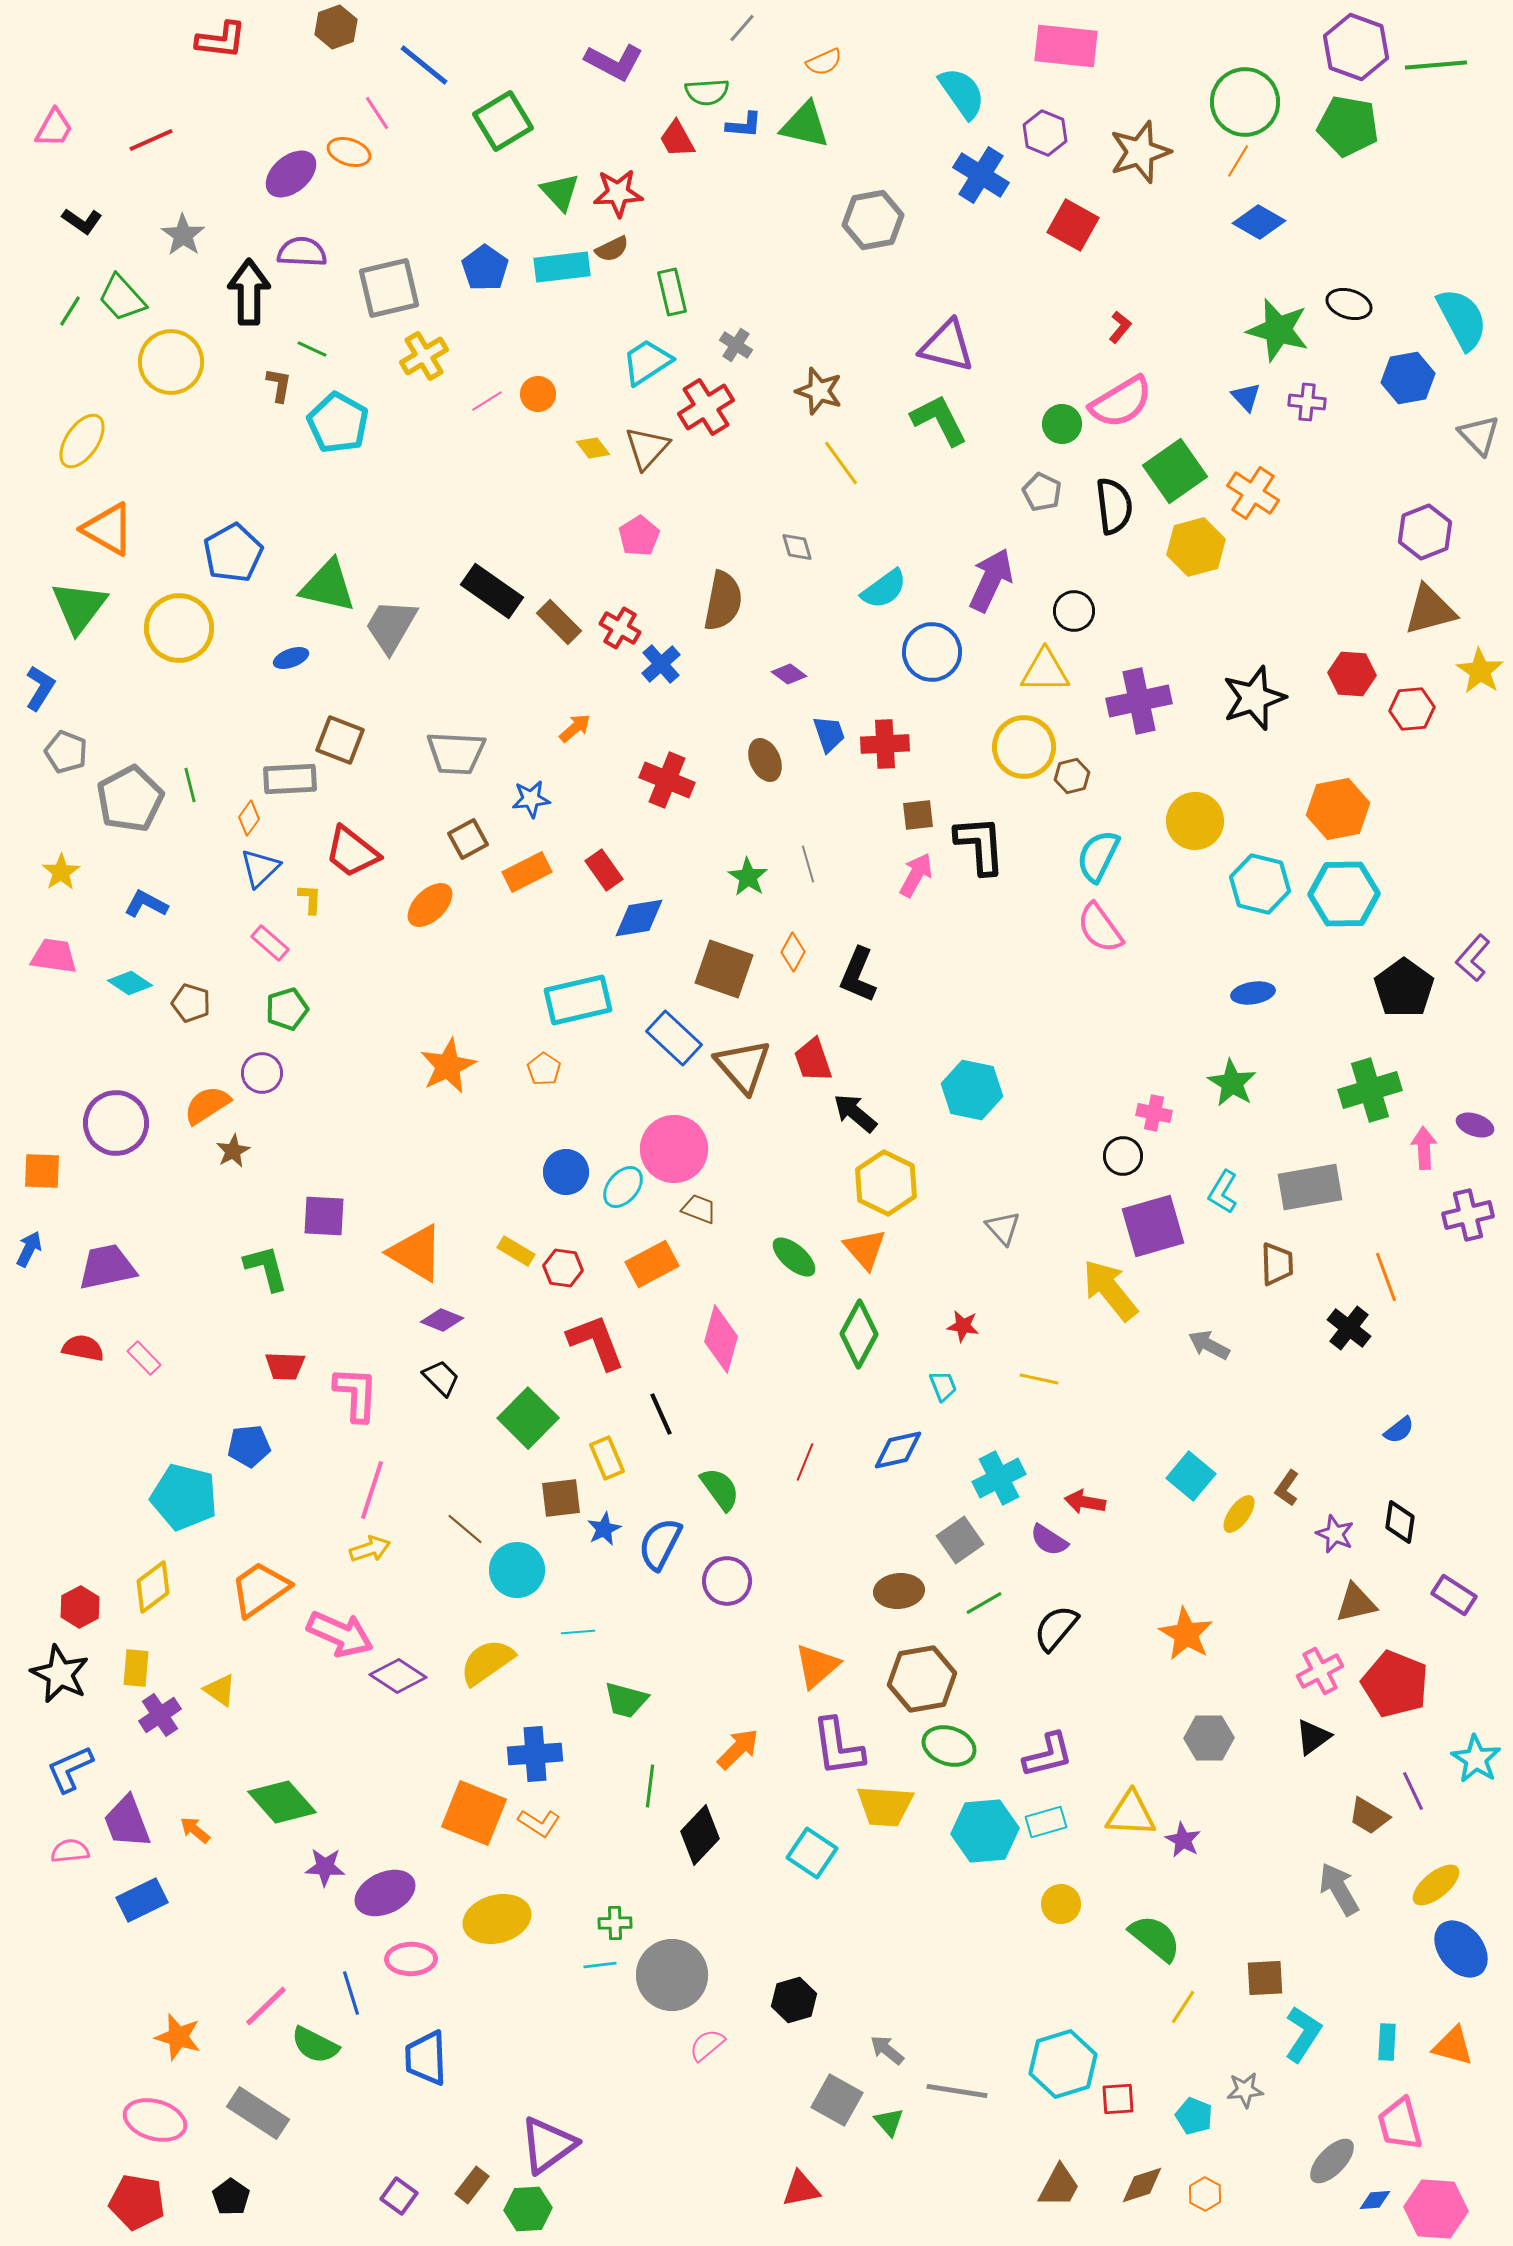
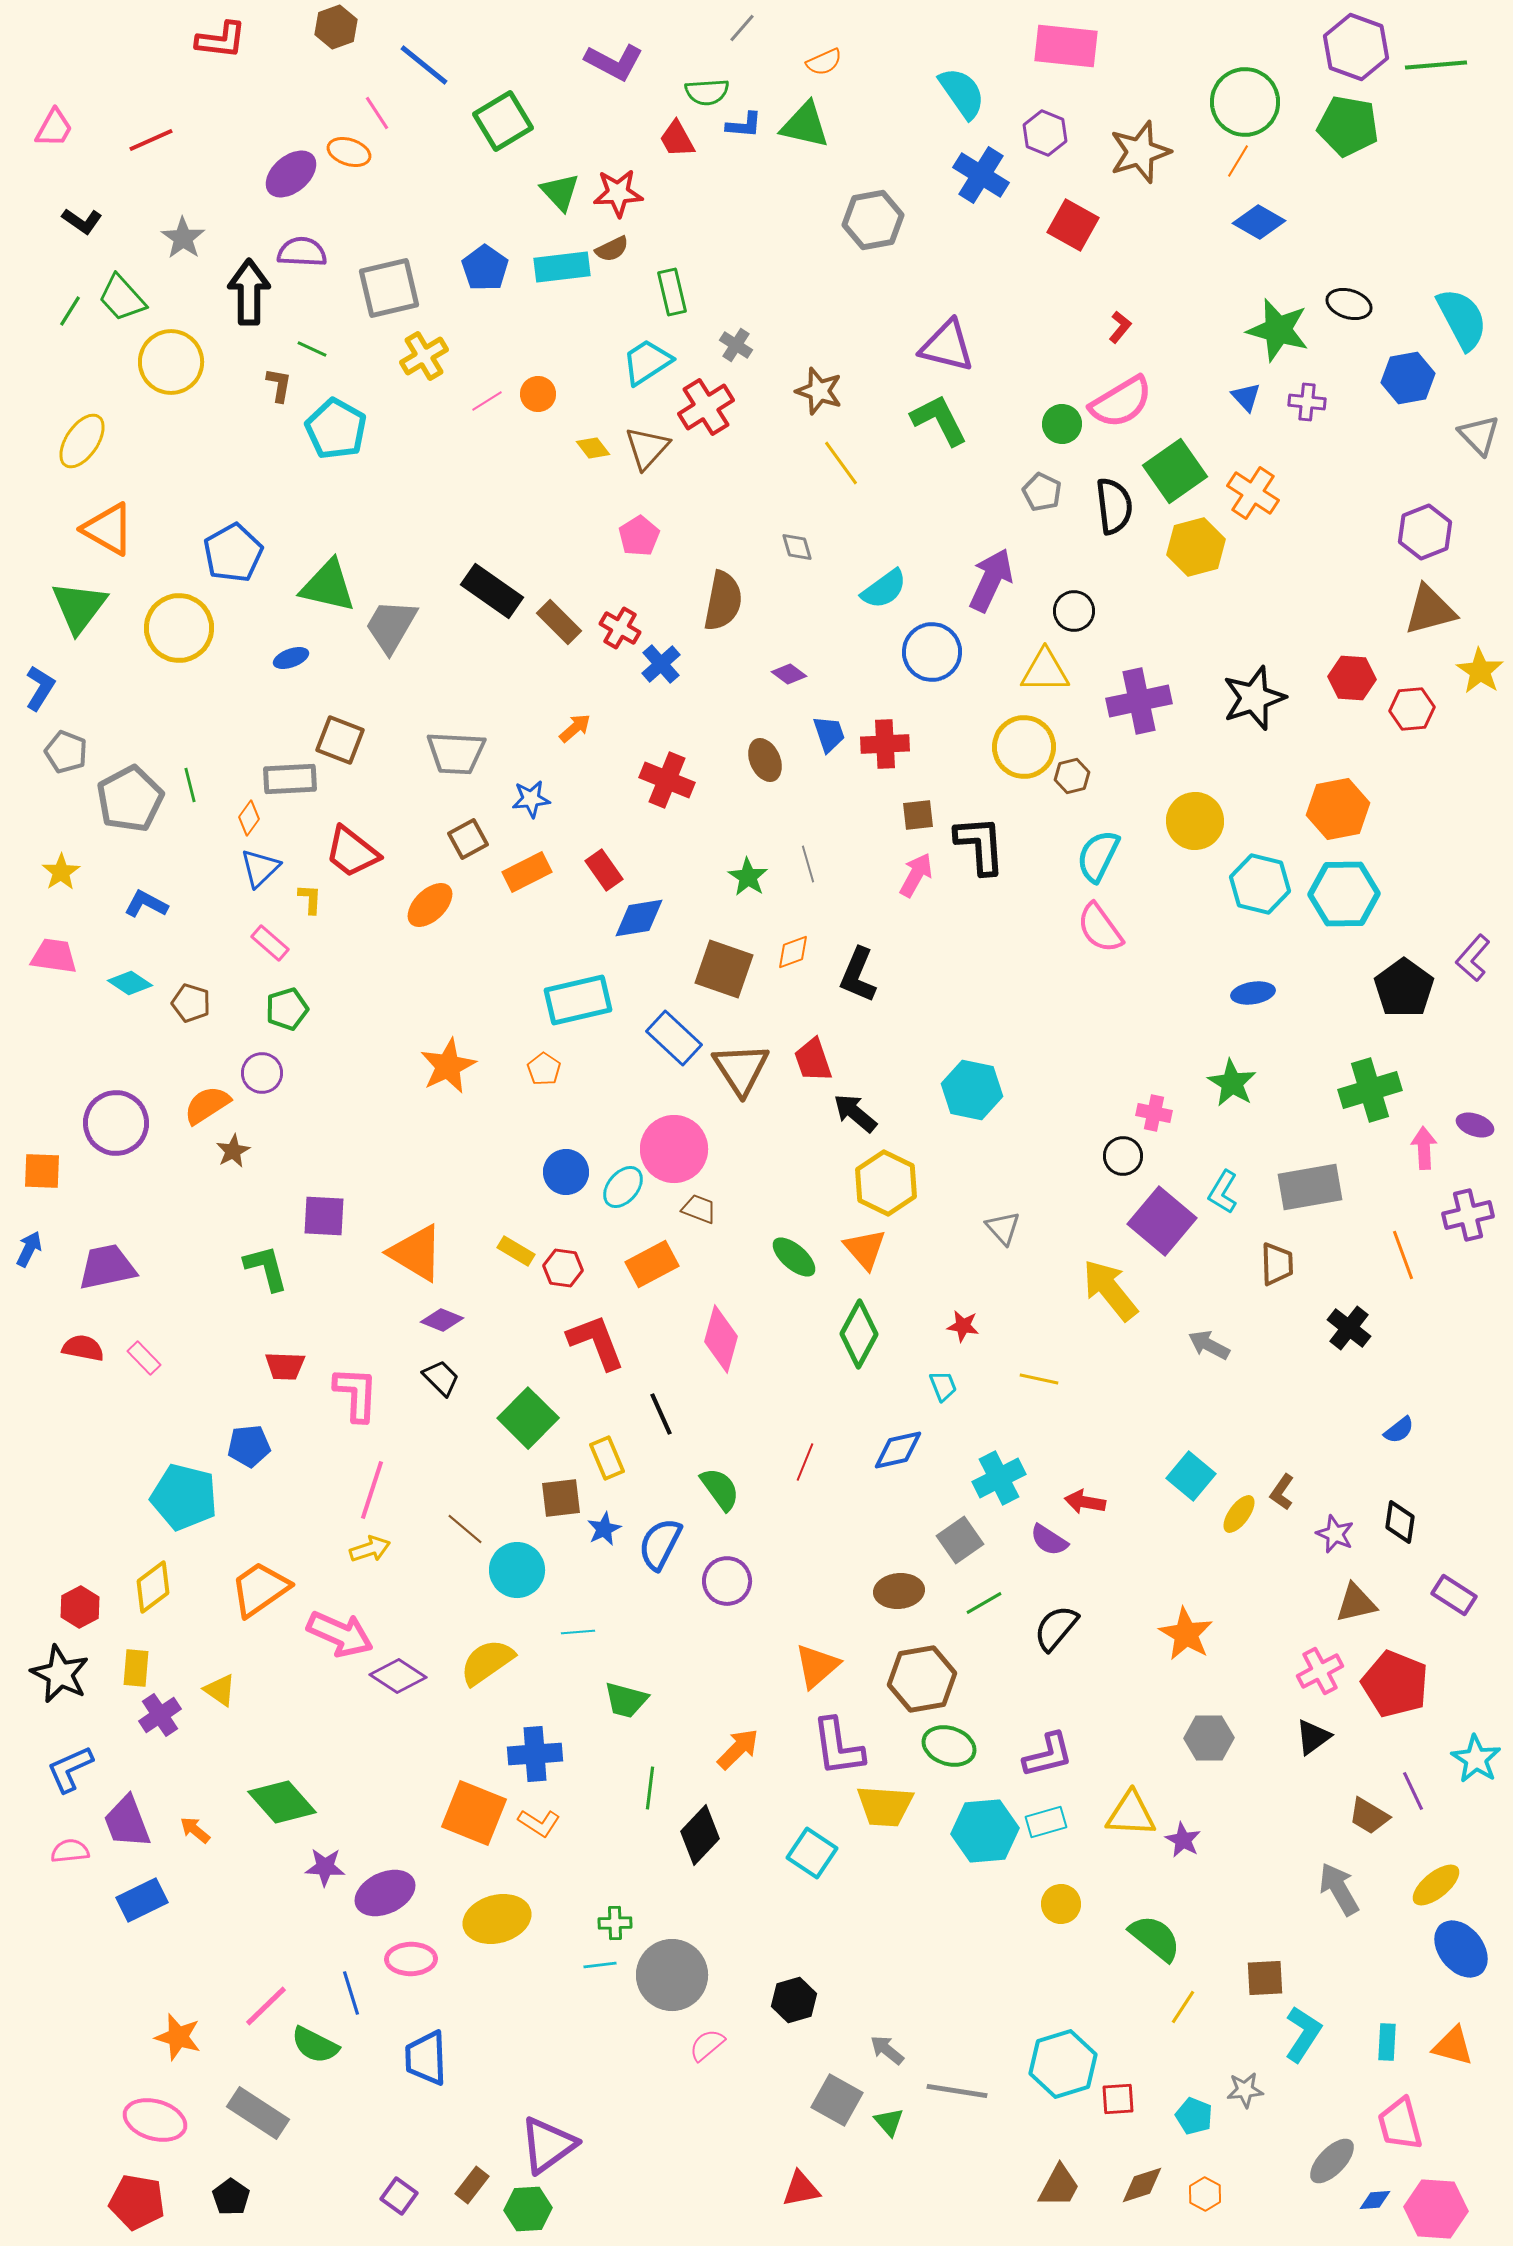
gray star at (183, 235): moved 3 px down
cyan pentagon at (338, 423): moved 2 px left, 6 px down
red hexagon at (1352, 674): moved 4 px down
orange diamond at (793, 952): rotated 42 degrees clockwise
brown triangle at (743, 1066): moved 2 px left, 3 px down; rotated 8 degrees clockwise
purple square at (1153, 1226): moved 9 px right, 5 px up; rotated 34 degrees counterclockwise
orange line at (1386, 1277): moved 17 px right, 22 px up
brown L-shape at (1287, 1488): moved 5 px left, 4 px down
green line at (650, 1786): moved 2 px down
